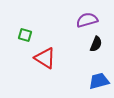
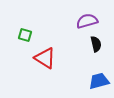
purple semicircle: moved 1 px down
black semicircle: rotated 35 degrees counterclockwise
